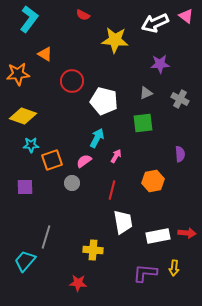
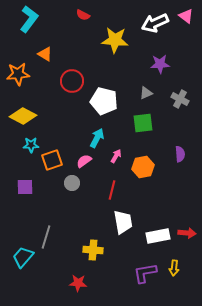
yellow diamond: rotated 8 degrees clockwise
orange hexagon: moved 10 px left, 14 px up
cyan trapezoid: moved 2 px left, 4 px up
purple L-shape: rotated 15 degrees counterclockwise
